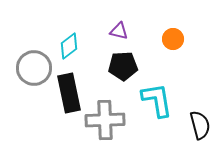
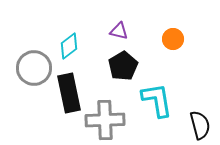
black pentagon: rotated 28 degrees counterclockwise
